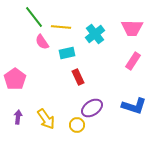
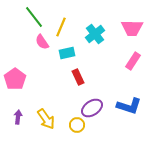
yellow line: rotated 72 degrees counterclockwise
blue L-shape: moved 5 px left
